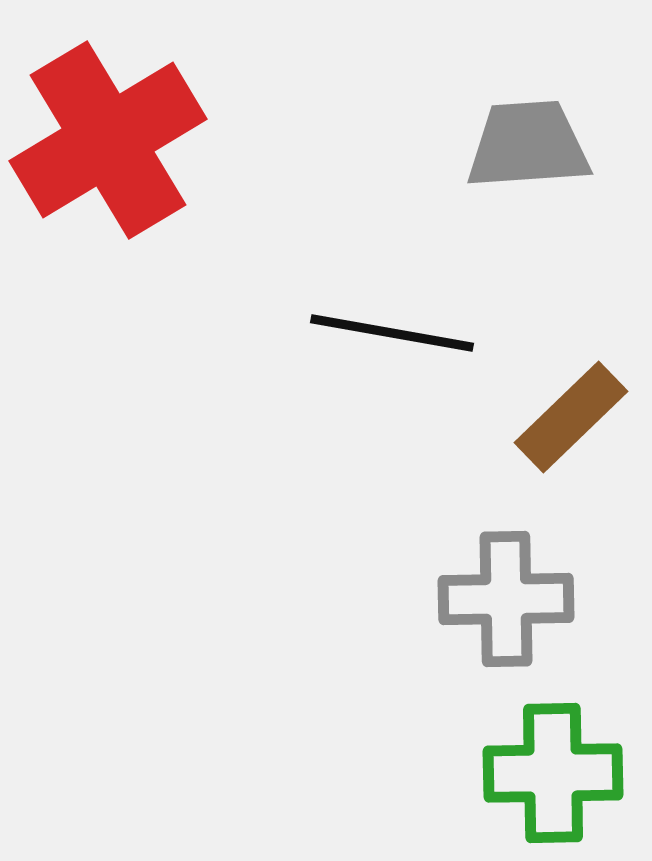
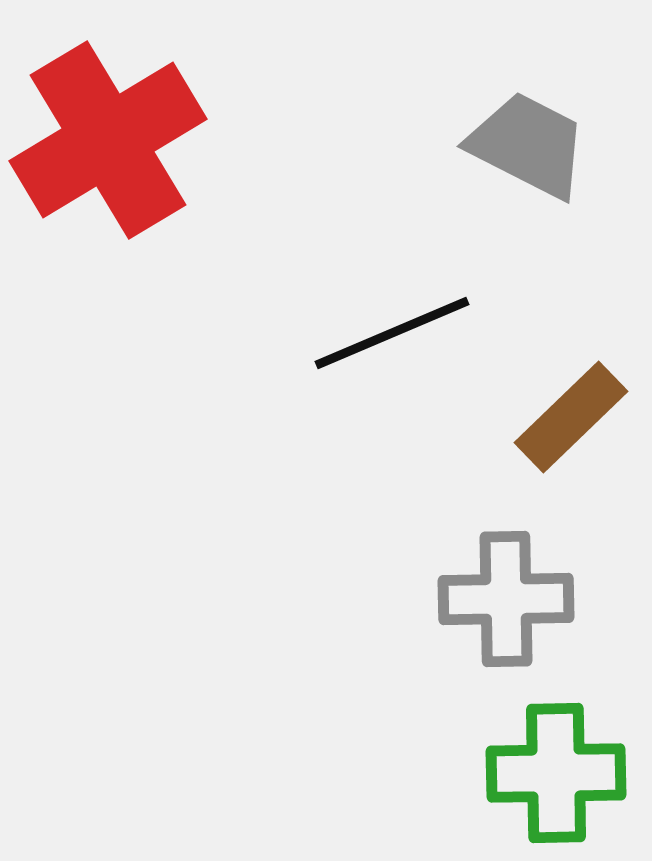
gray trapezoid: rotated 31 degrees clockwise
black line: rotated 33 degrees counterclockwise
green cross: moved 3 px right
